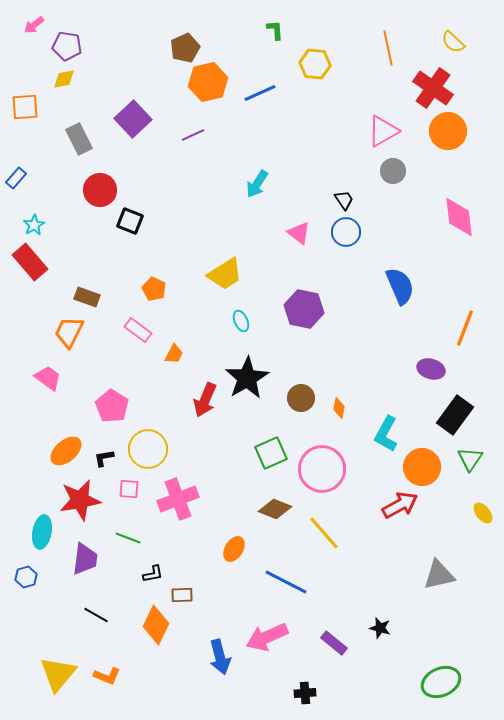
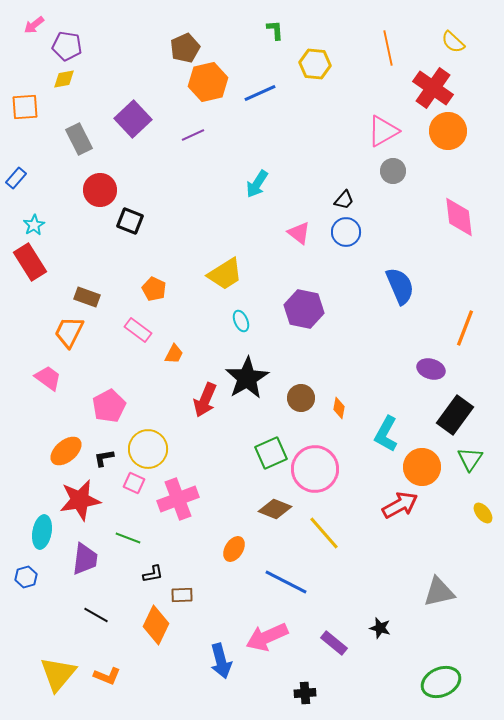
black trapezoid at (344, 200): rotated 75 degrees clockwise
red rectangle at (30, 262): rotated 9 degrees clockwise
pink pentagon at (112, 406): moved 3 px left; rotated 12 degrees clockwise
pink circle at (322, 469): moved 7 px left
pink square at (129, 489): moved 5 px right, 6 px up; rotated 20 degrees clockwise
gray triangle at (439, 575): moved 17 px down
blue arrow at (220, 657): moved 1 px right, 4 px down
